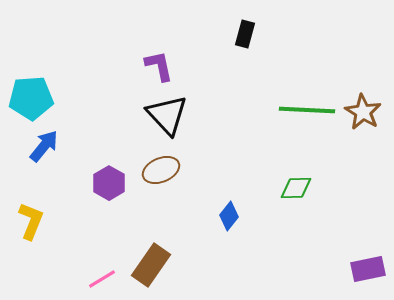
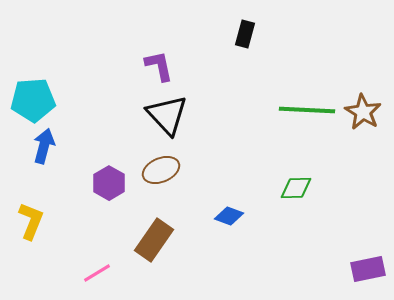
cyan pentagon: moved 2 px right, 2 px down
blue arrow: rotated 24 degrees counterclockwise
blue diamond: rotated 72 degrees clockwise
brown rectangle: moved 3 px right, 25 px up
pink line: moved 5 px left, 6 px up
